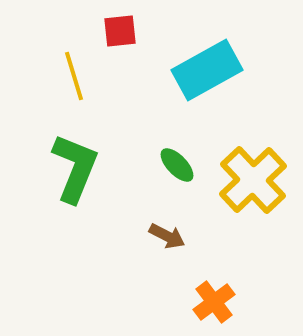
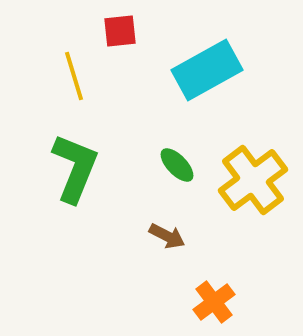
yellow cross: rotated 6 degrees clockwise
